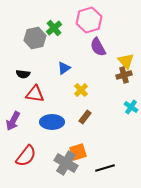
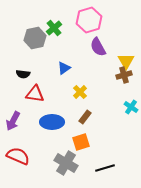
yellow triangle: rotated 12 degrees clockwise
yellow cross: moved 1 px left, 2 px down
orange square: moved 3 px right, 10 px up
red semicircle: moved 8 px left; rotated 105 degrees counterclockwise
